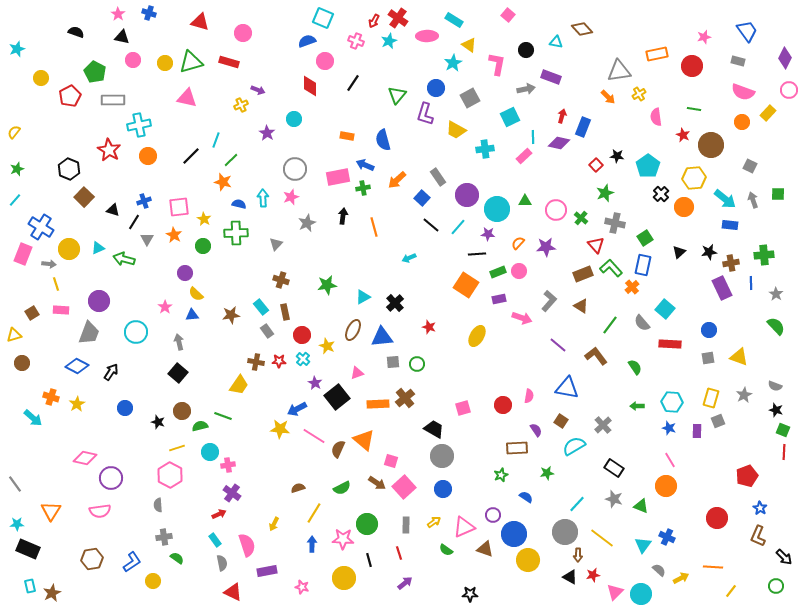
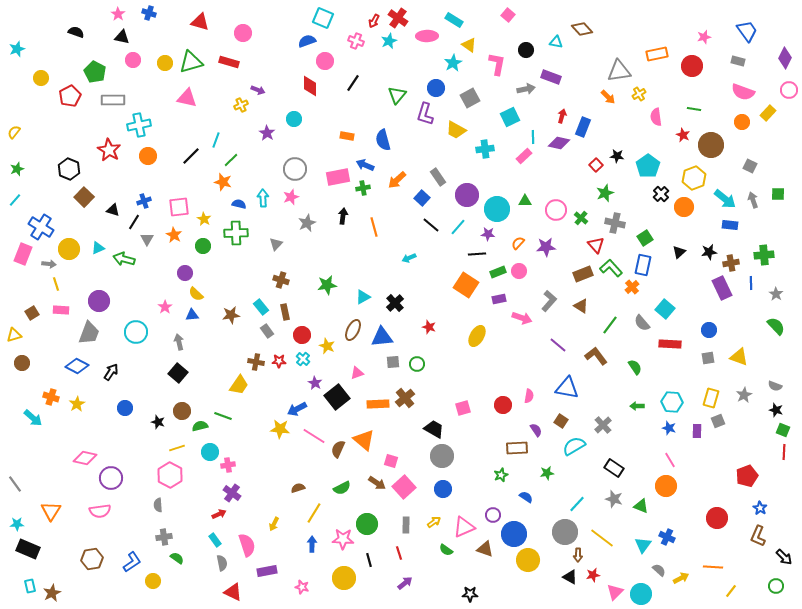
yellow hexagon at (694, 178): rotated 15 degrees counterclockwise
